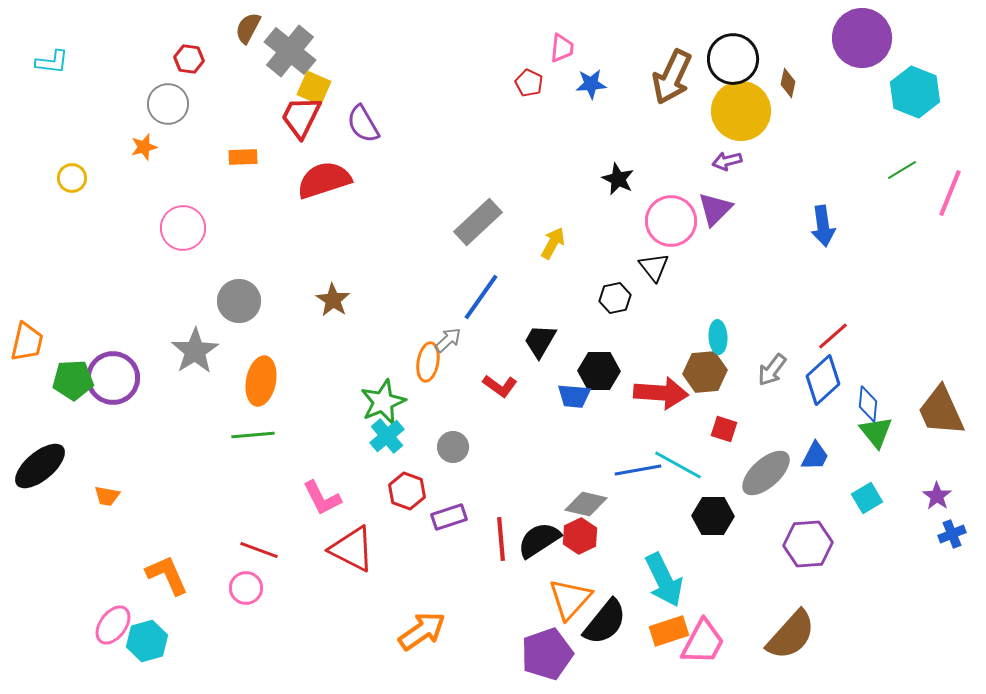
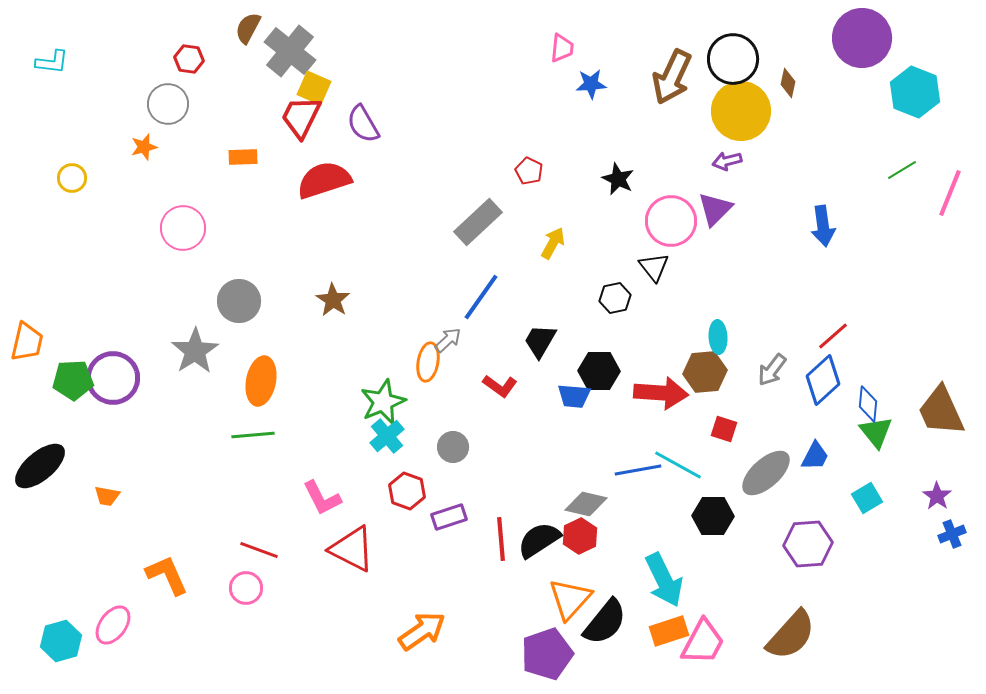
red pentagon at (529, 83): moved 88 px down
cyan hexagon at (147, 641): moved 86 px left
